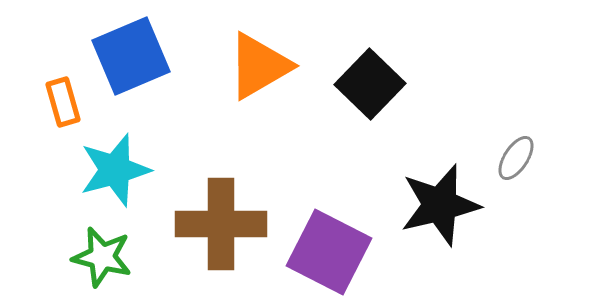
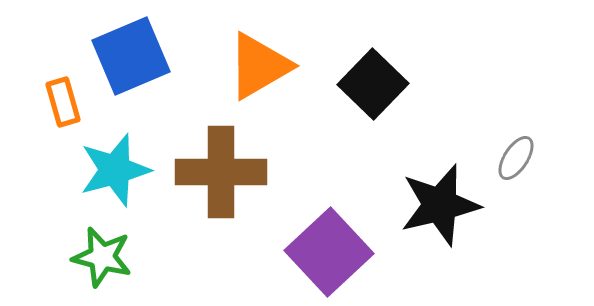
black square: moved 3 px right
brown cross: moved 52 px up
purple square: rotated 20 degrees clockwise
